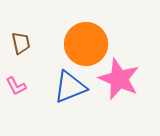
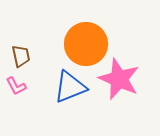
brown trapezoid: moved 13 px down
